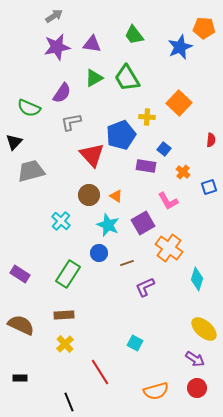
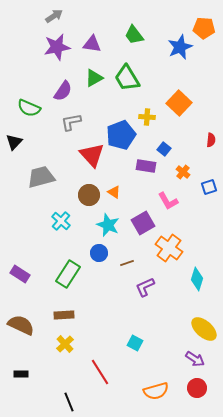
purple semicircle at (62, 93): moved 1 px right, 2 px up
gray trapezoid at (31, 171): moved 10 px right, 6 px down
orange triangle at (116, 196): moved 2 px left, 4 px up
black rectangle at (20, 378): moved 1 px right, 4 px up
